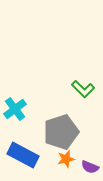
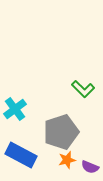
blue rectangle: moved 2 px left
orange star: moved 1 px right, 1 px down
